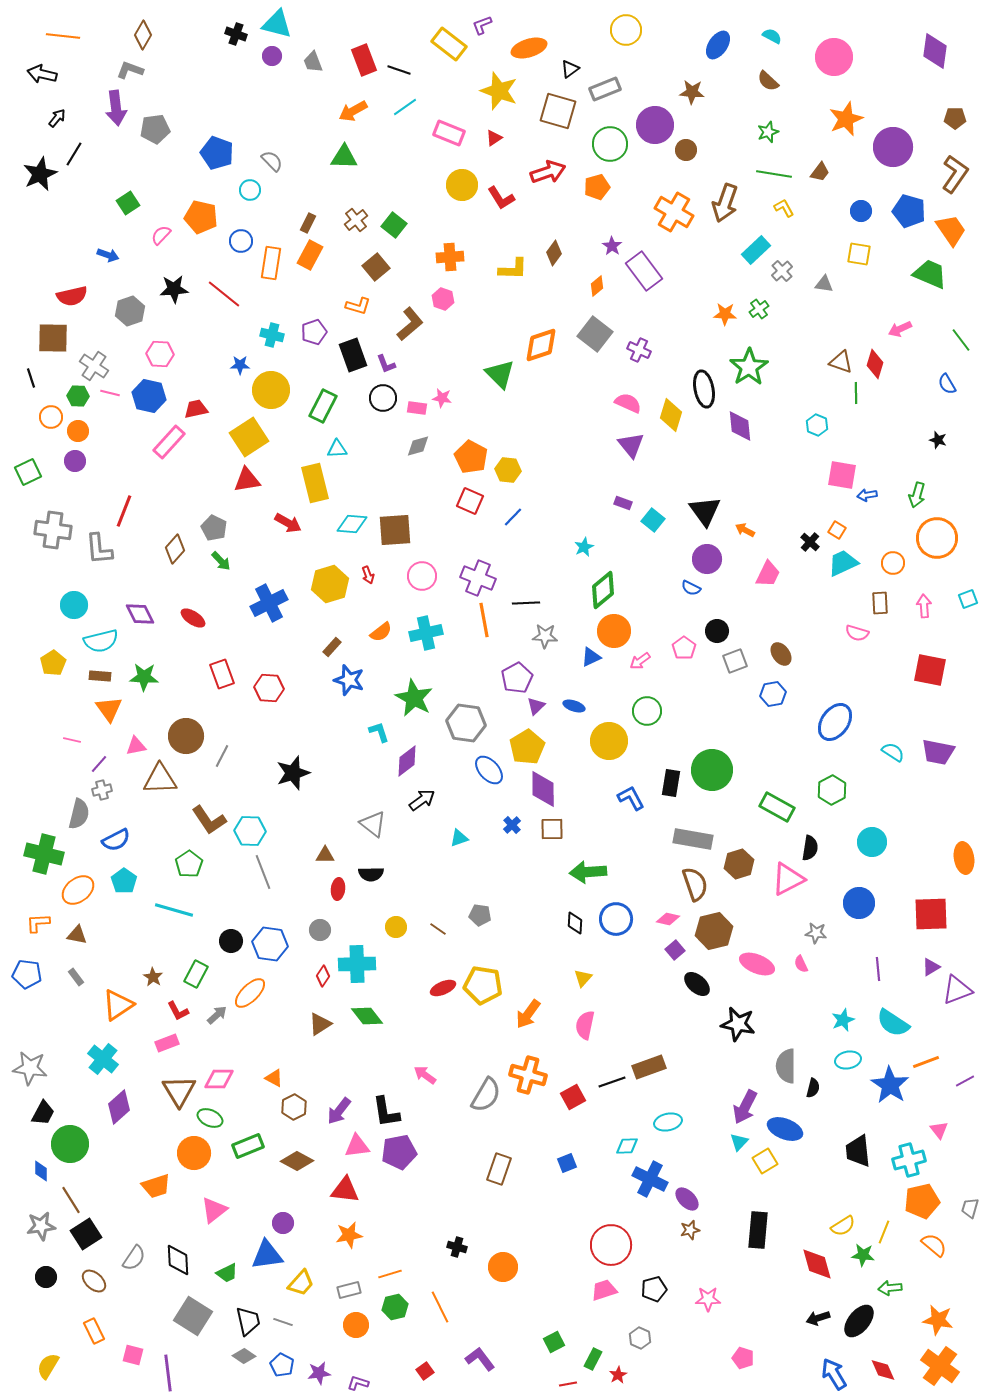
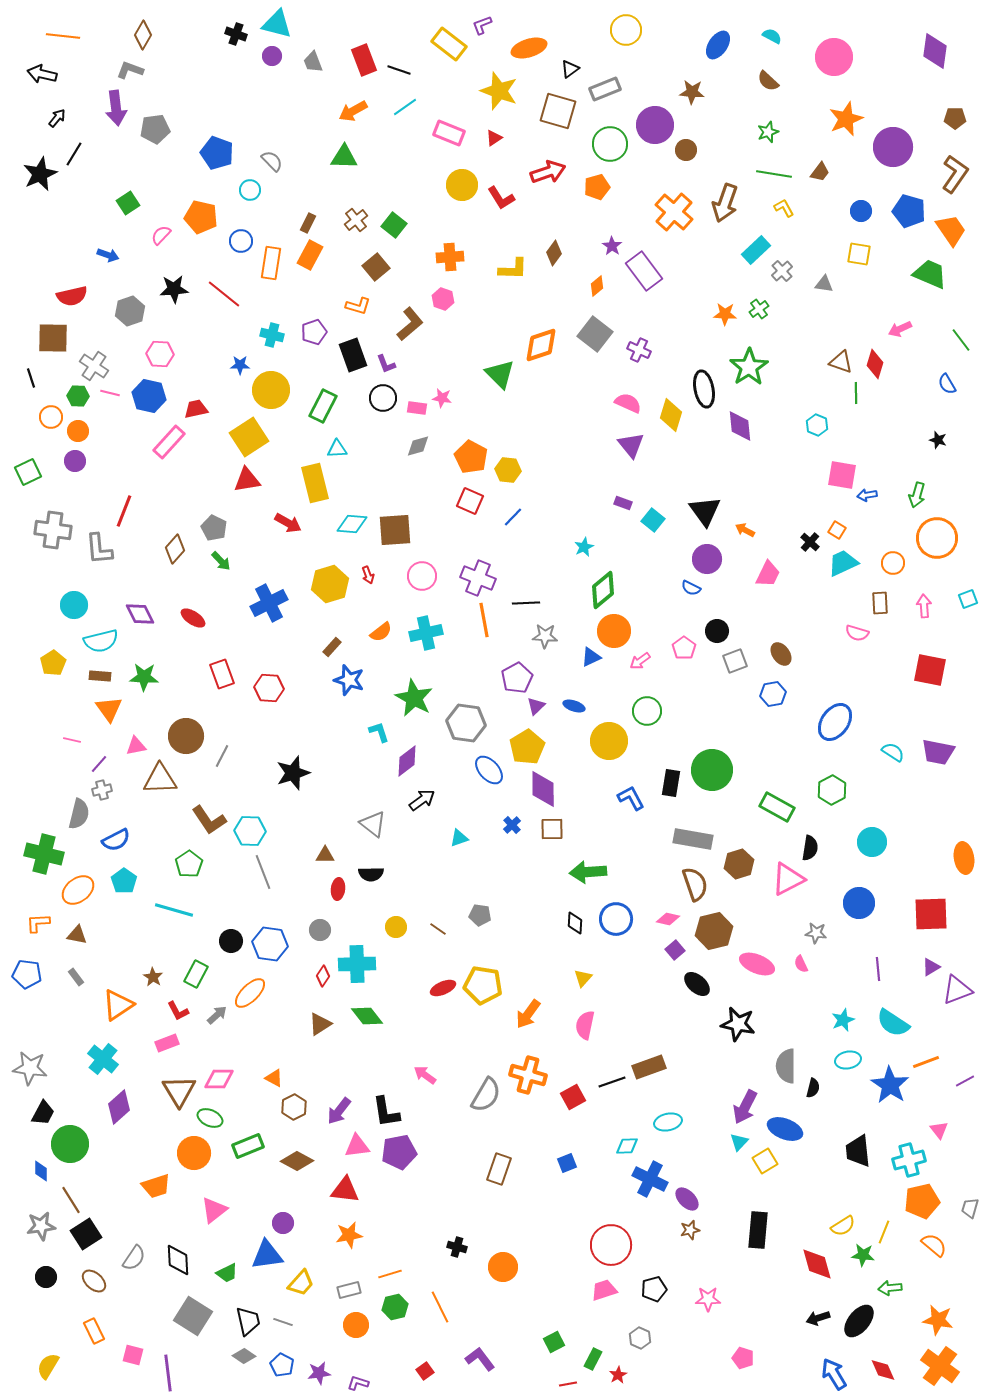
orange cross at (674, 212): rotated 12 degrees clockwise
